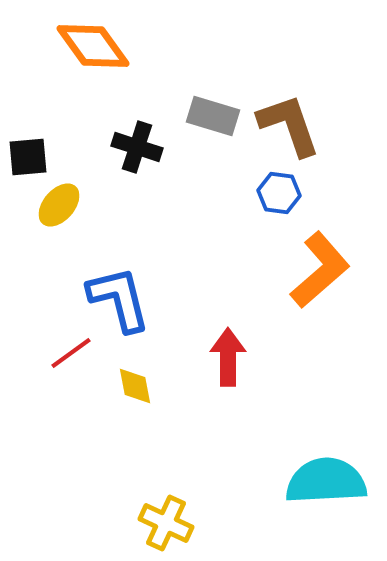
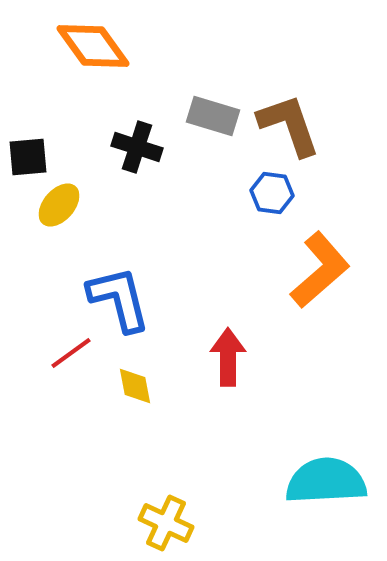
blue hexagon: moved 7 px left
